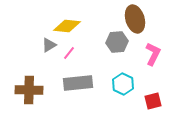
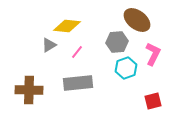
brown ellipse: moved 2 px right, 1 px down; rotated 36 degrees counterclockwise
pink line: moved 8 px right, 1 px up
cyan hexagon: moved 3 px right, 16 px up; rotated 15 degrees clockwise
